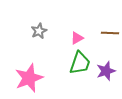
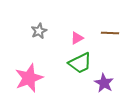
green trapezoid: rotated 45 degrees clockwise
purple star: moved 2 px left, 12 px down; rotated 24 degrees counterclockwise
